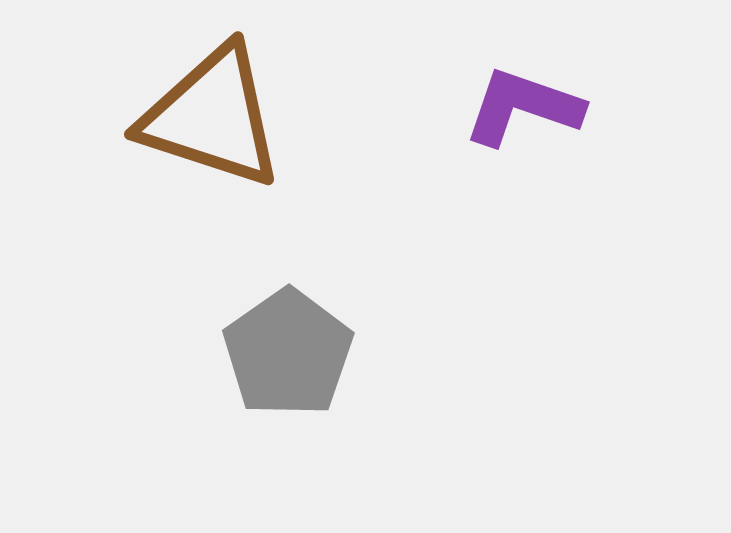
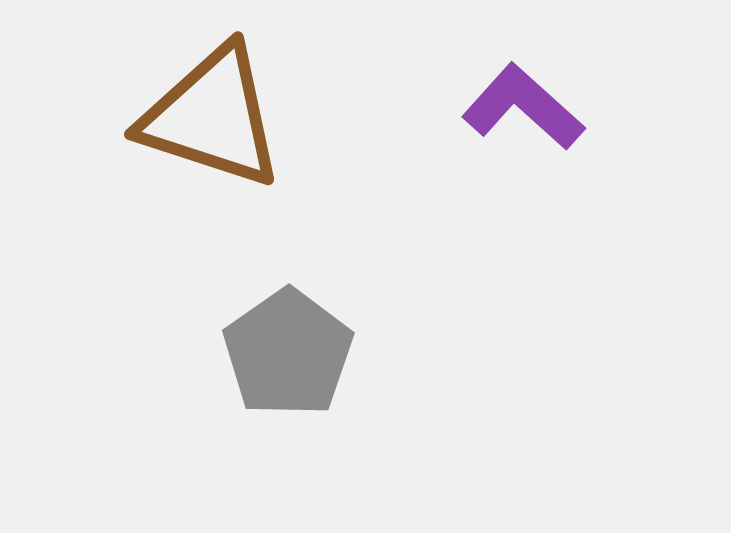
purple L-shape: rotated 23 degrees clockwise
